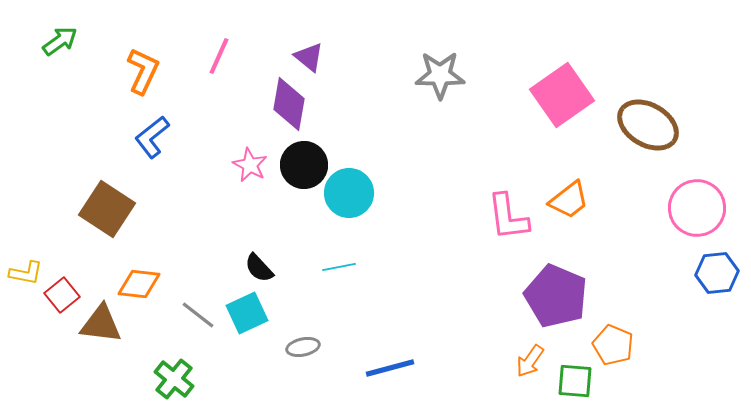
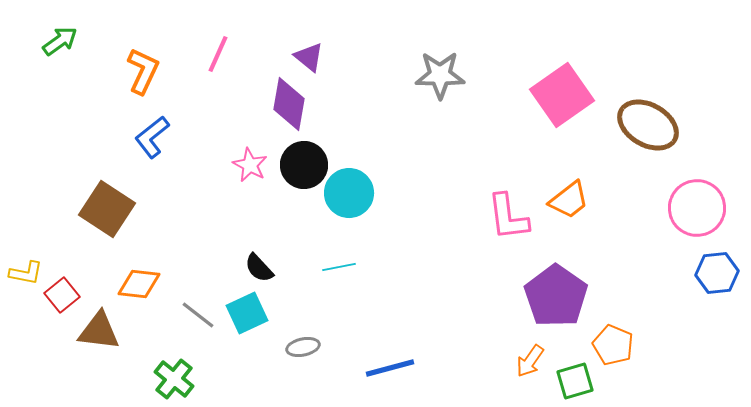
pink line: moved 1 px left, 2 px up
purple pentagon: rotated 12 degrees clockwise
brown triangle: moved 2 px left, 7 px down
green square: rotated 21 degrees counterclockwise
